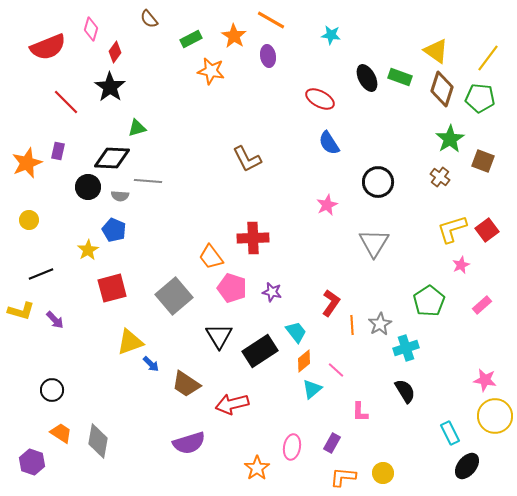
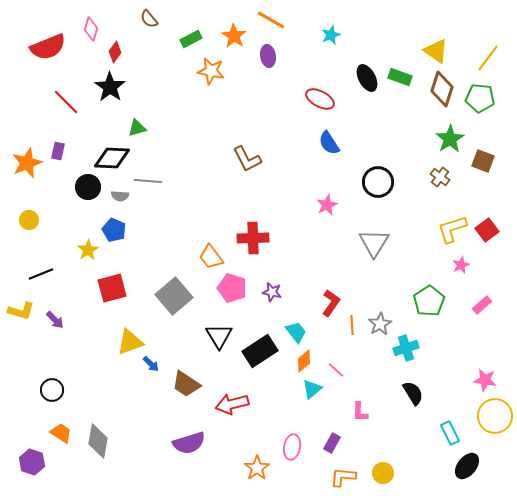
cyan star at (331, 35): rotated 30 degrees counterclockwise
black semicircle at (405, 391): moved 8 px right, 2 px down
